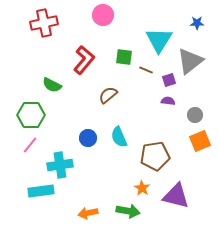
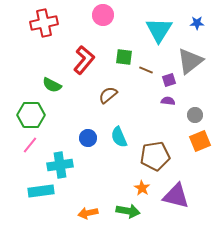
cyan triangle: moved 10 px up
